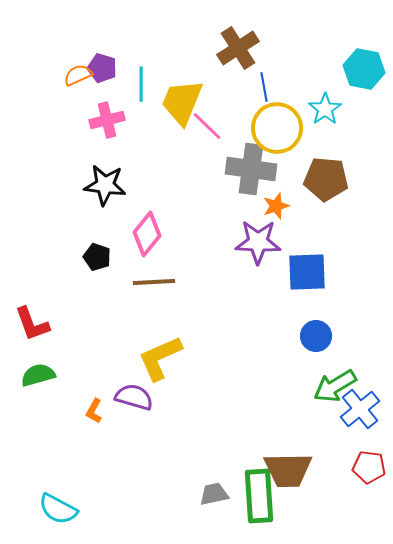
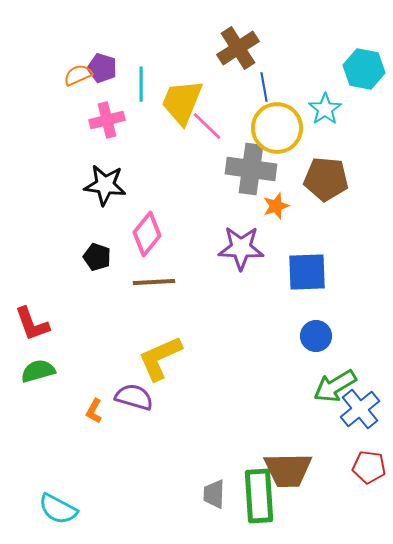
purple star: moved 17 px left, 6 px down
green semicircle: moved 4 px up
gray trapezoid: rotated 76 degrees counterclockwise
